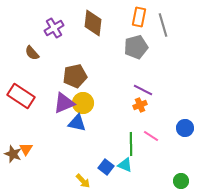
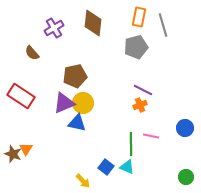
pink line: rotated 21 degrees counterclockwise
cyan triangle: moved 2 px right, 2 px down
green circle: moved 5 px right, 4 px up
